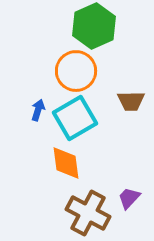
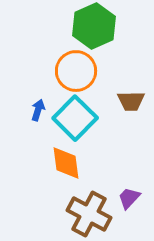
cyan square: rotated 15 degrees counterclockwise
brown cross: moved 1 px right, 1 px down
